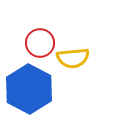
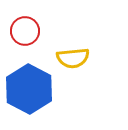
red circle: moved 15 px left, 12 px up
